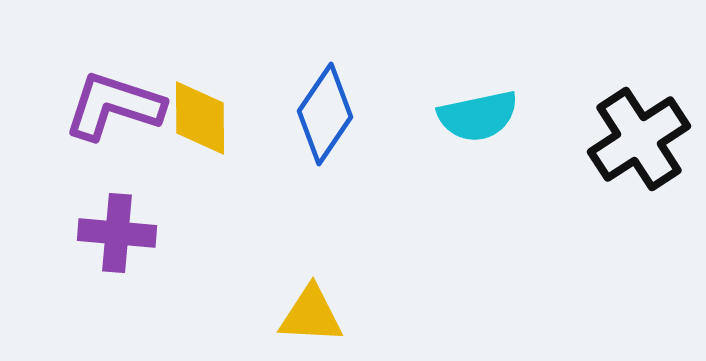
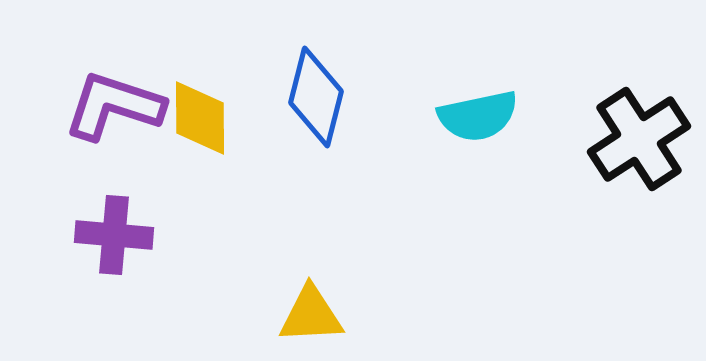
blue diamond: moved 9 px left, 17 px up; rotated 20 degrees counterclockwise
purple cross: moved 3 px left, 2 px down
yellow triangle: rotated 6 degrees counterclockwise
